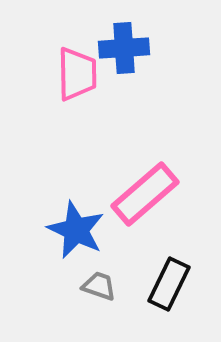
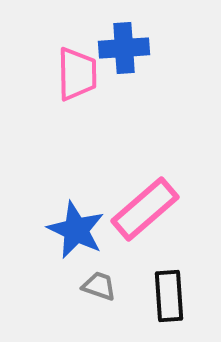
pink rectangle: moved 15 px down
black rectangle: moved 12 px down; rotated 30 degrees counterclockwise
